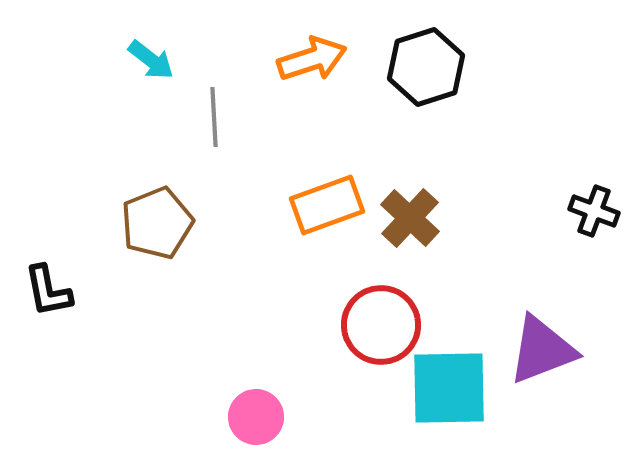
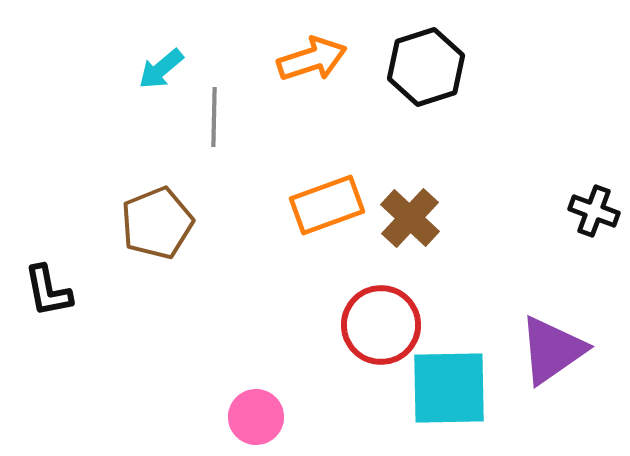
cyan arrow: moved 10 px right, 9 px down; rotated 102 degrees clockwise
gray line: rotated 4 degrees clockwise
purple triangle: moved 10 px right; rotated 14 degrees counterclockwise
